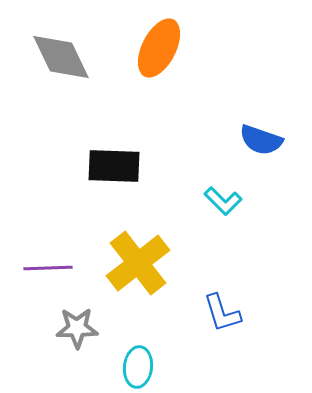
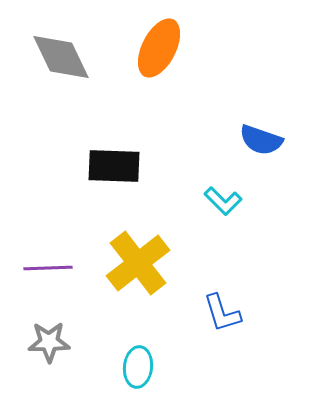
gray star: moved 28 px left, 14 px down
